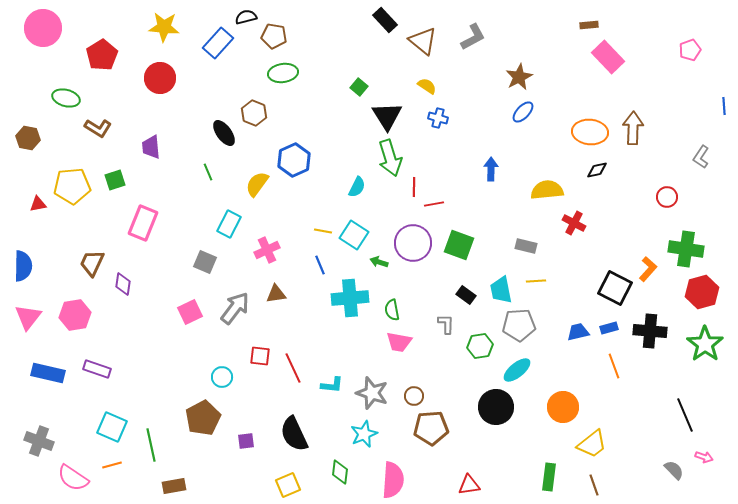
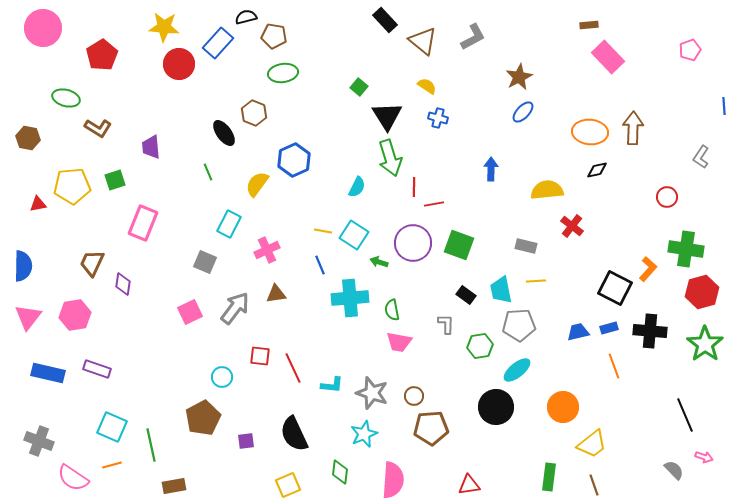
red circle at (160, 78): moved 19 px right, 14 px up
red cross at (574, 223): moved 2 px left, 3 px down; rotated 10 degrees clockwise
